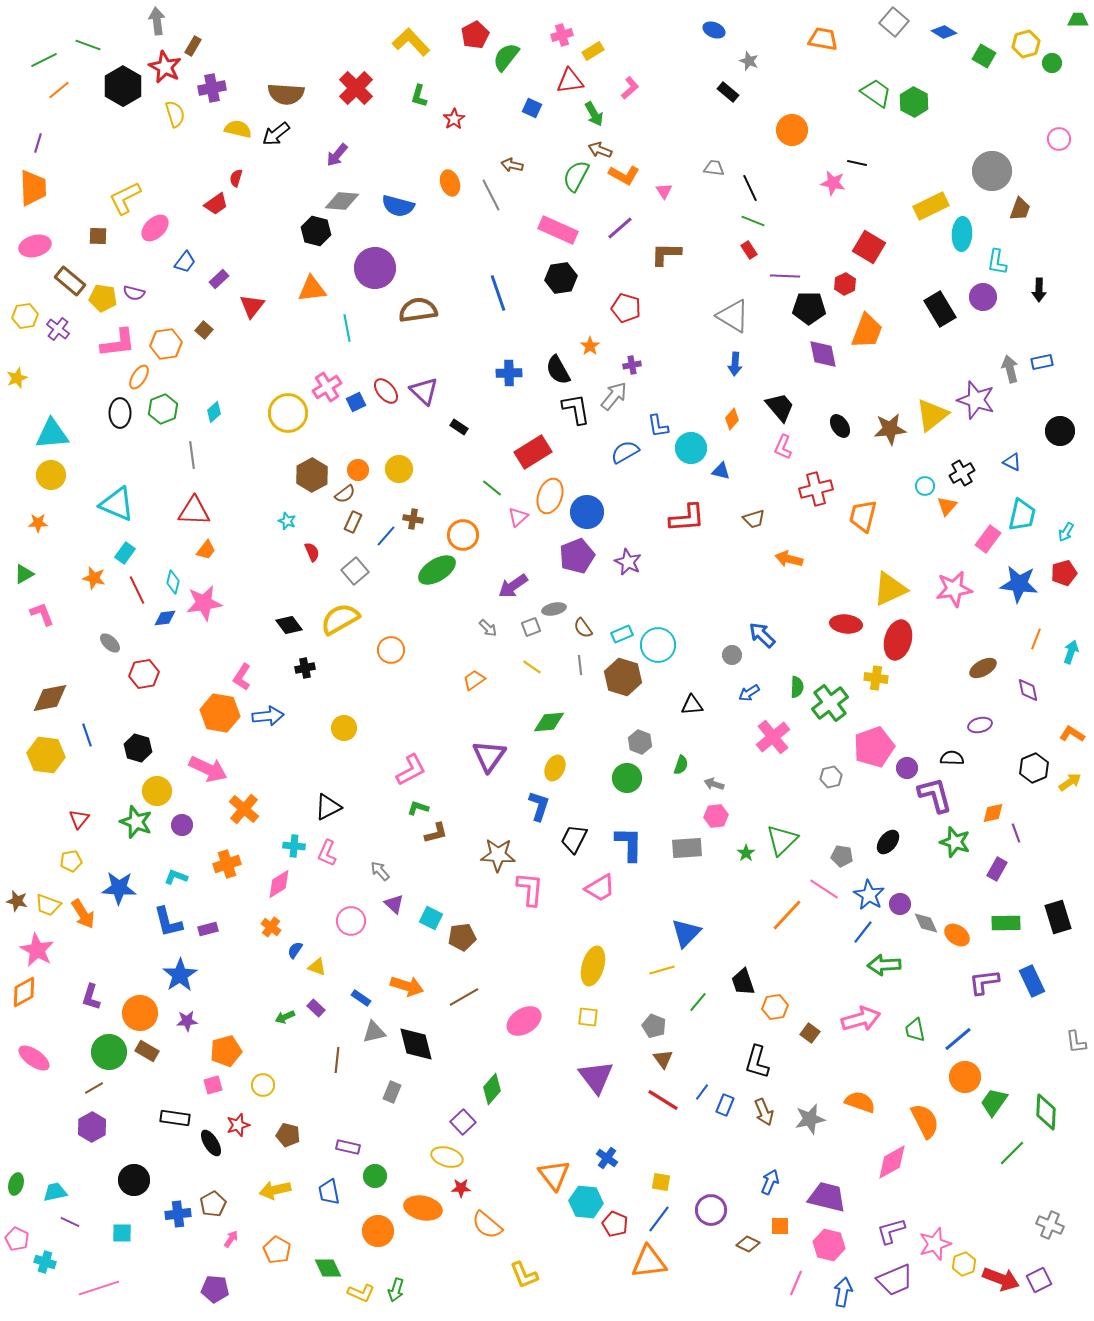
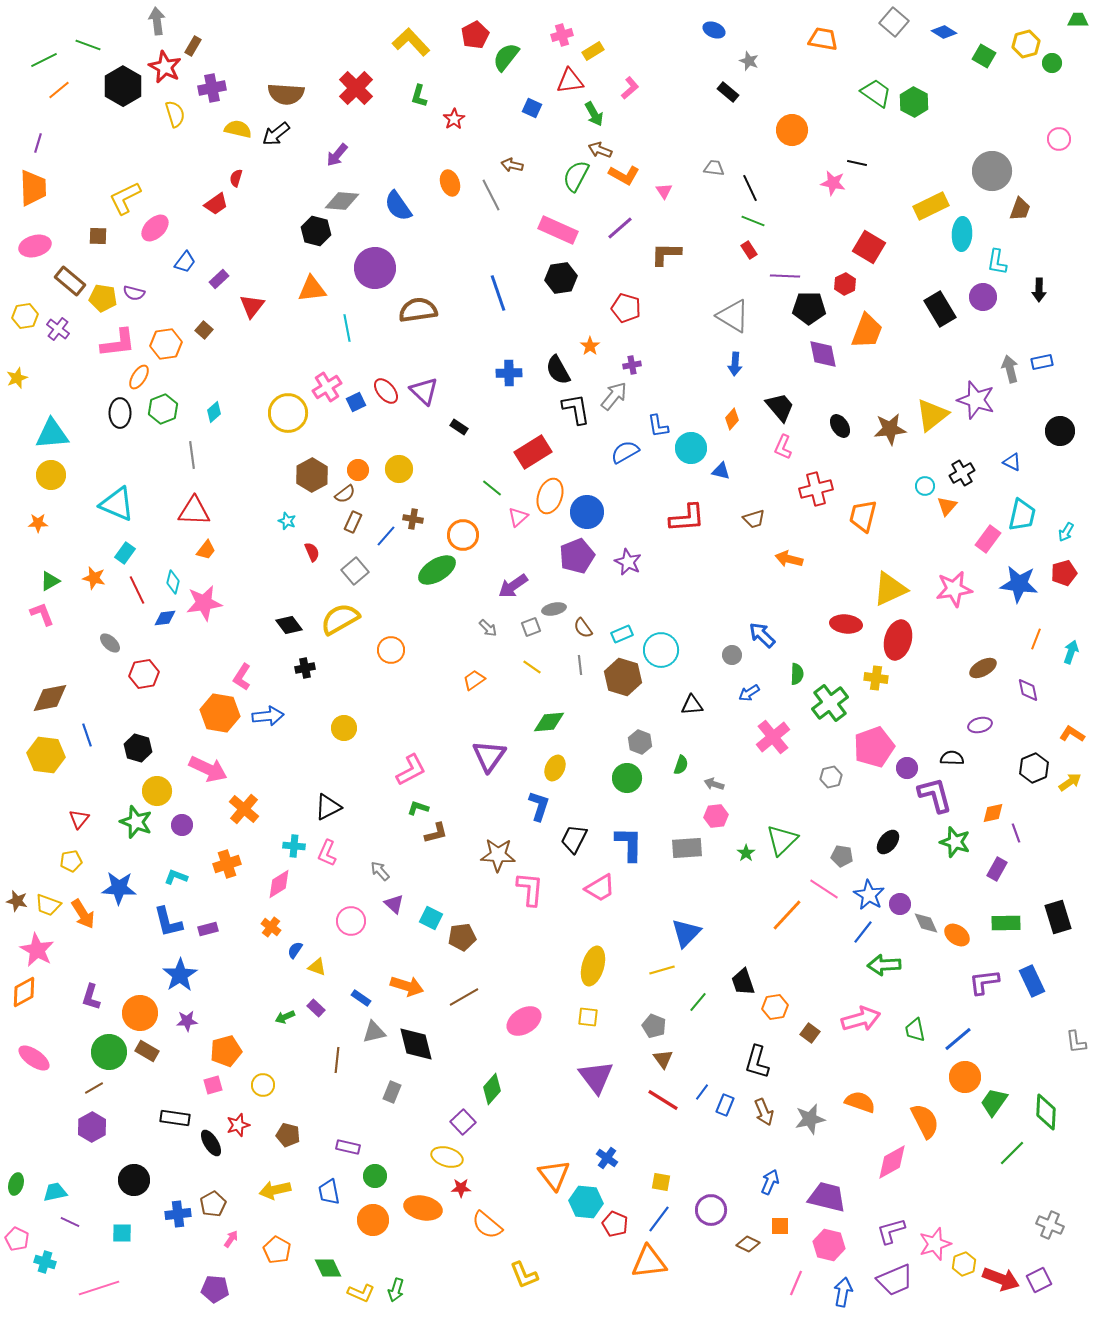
blue semicircle at (398, 206): rotated 40 degrees clockwise
green triangle at (24, 574): moved 26 px right, 7 px down
cyan circle at (658, 645): moved 3 px right, 5 px down
green semicircle at (797, 687): moved 13 px up
orange circle at (378, 1231): moved 5 px left, 11 px up
